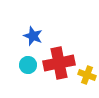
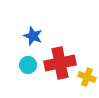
red cross: moved 1 px right
yellow cross: moved 2 px down
